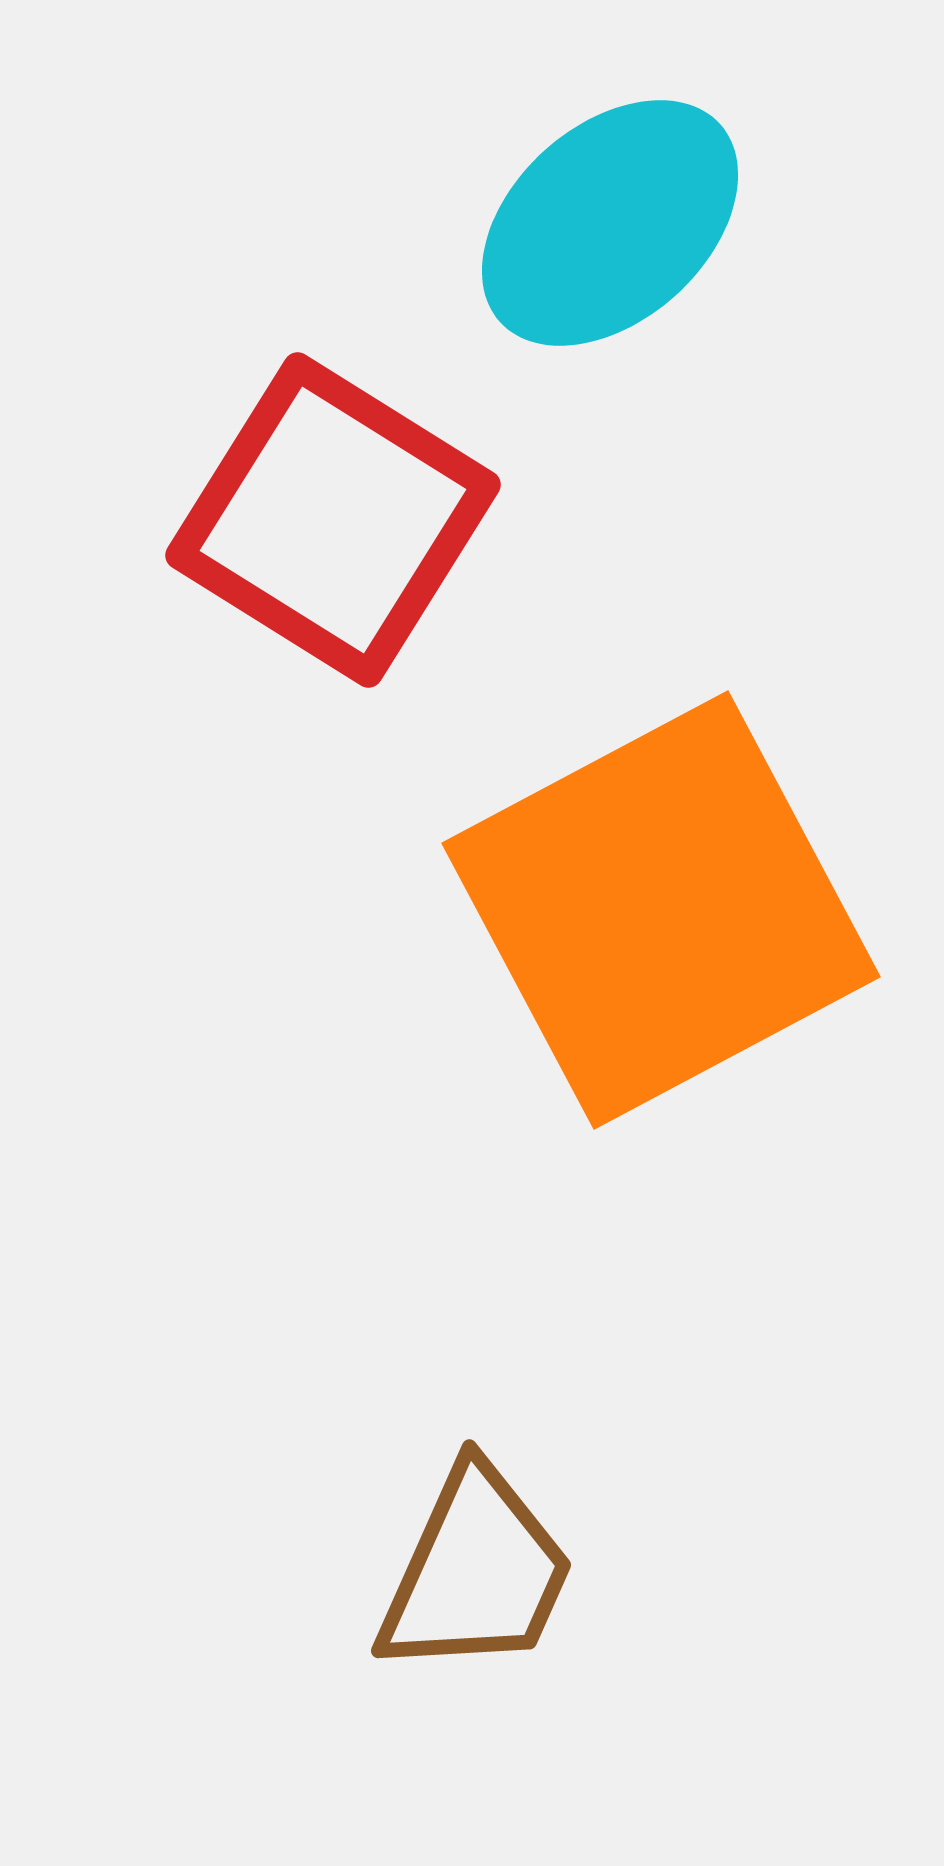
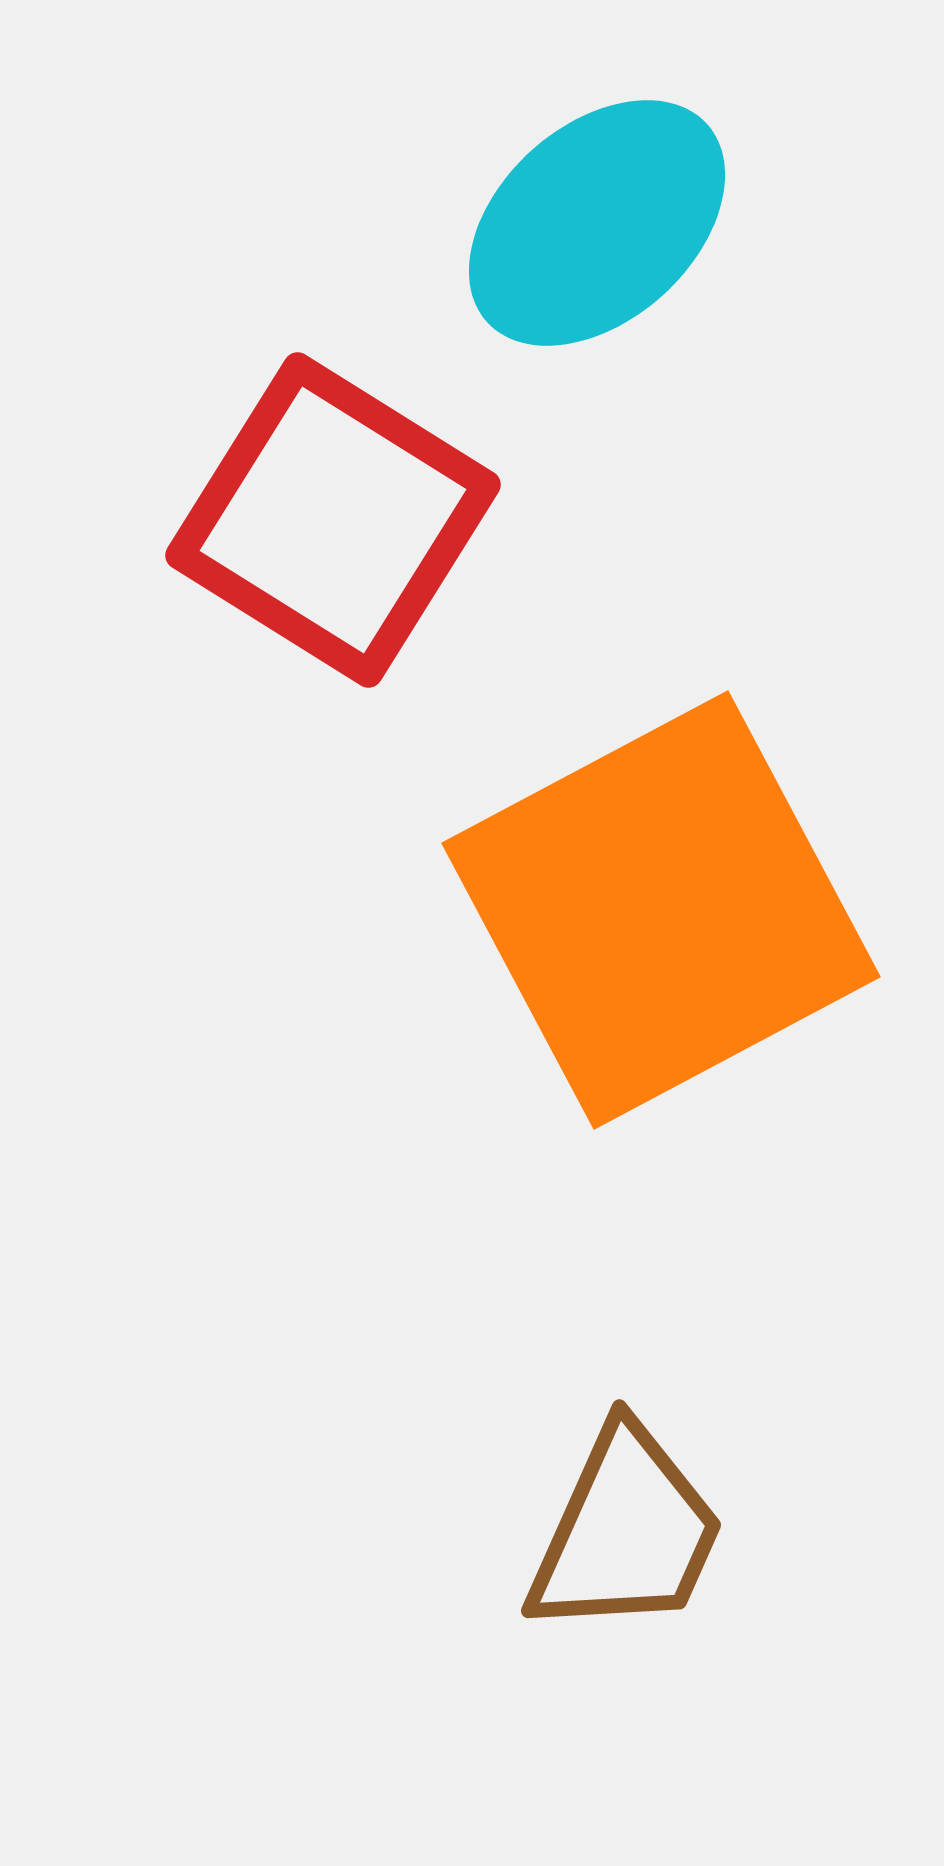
cyan ellipse: moved 13 px left
brown trapezoid: moved 150 px right, 40 px up
